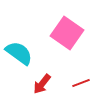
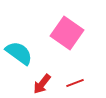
red line: moved 6 px left
